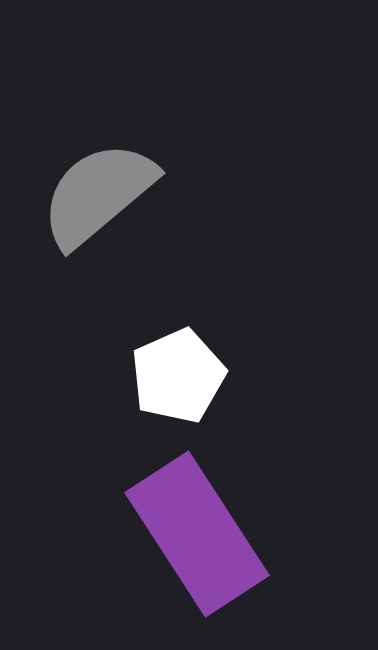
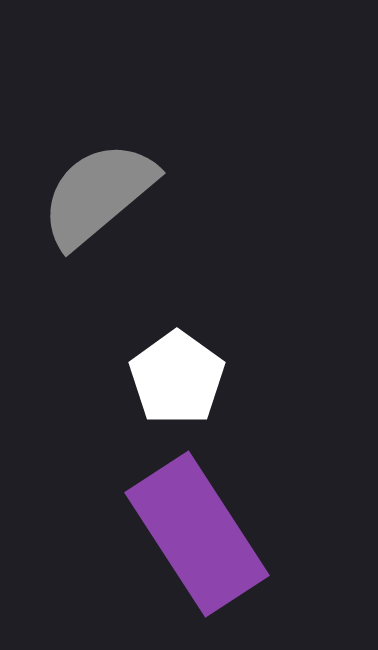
white pentagon: moved 1 px left, 2 px down; rotated 12 degrees counterclockwise
